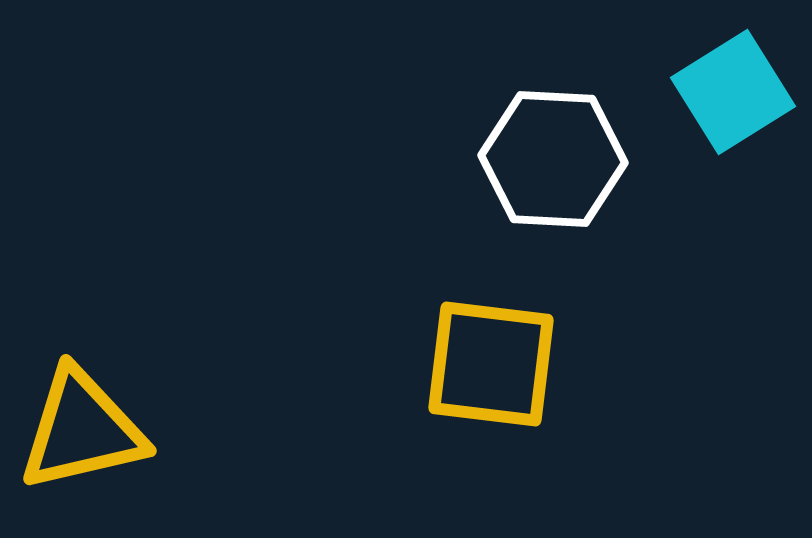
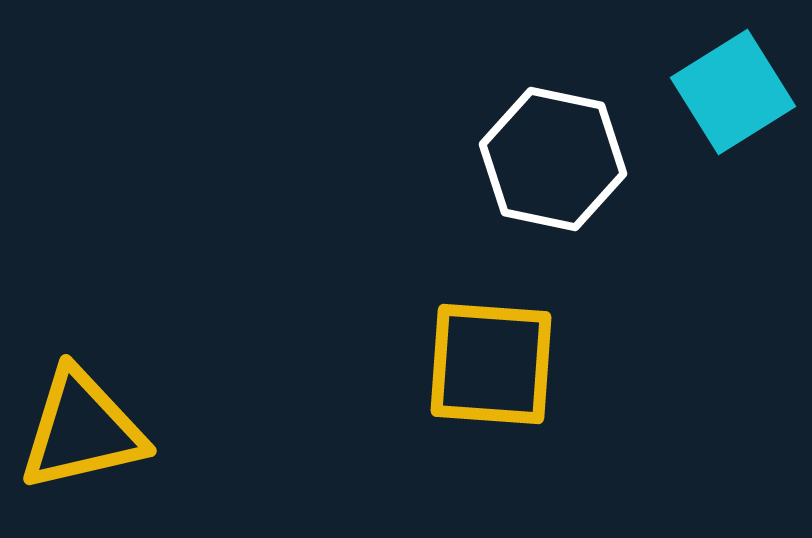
white hexagon: rotated 9 degrees clockwise
yellow square: rotated 3 degrees counterclockwise
